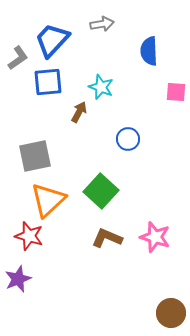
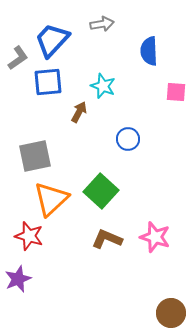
cyan star: moved 2 px right, 1 px up
orange triangle: moved 3 px right, 1 px up
brown L-shape: moved 1 px down
